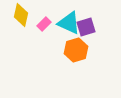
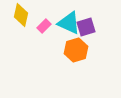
pink rectangle: moved 2 px down
